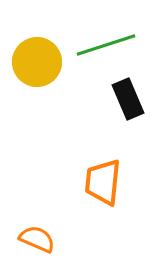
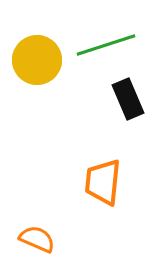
yellow circle: moved 2 px up
